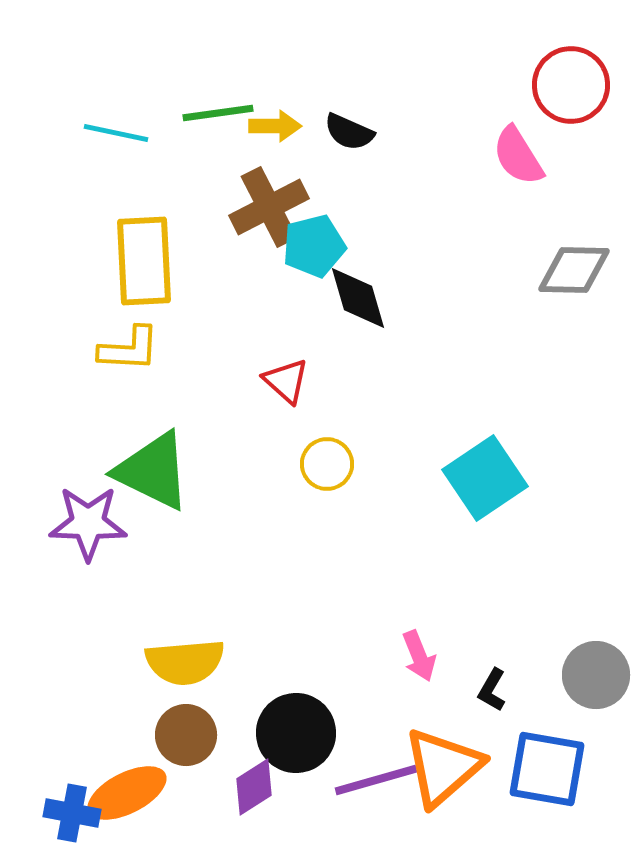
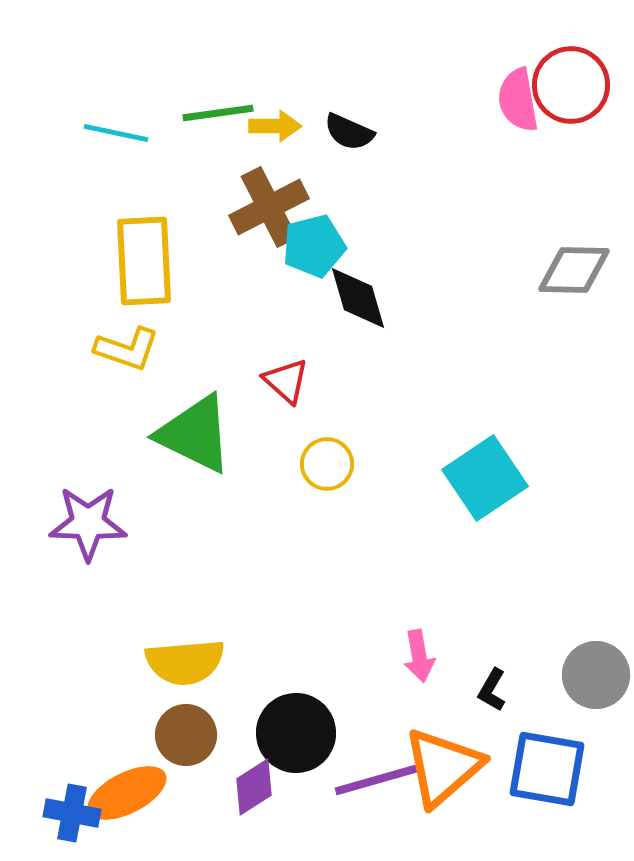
pink semicircle: moved 56 px up; rotated 22 degrees clockwise
yellow L-shape: moved 2 px left; rotated 16 degrees clockwise
green triangle: moved 42 px right, 37 px up
pink arrow: rotated 12 degrees clockwise
